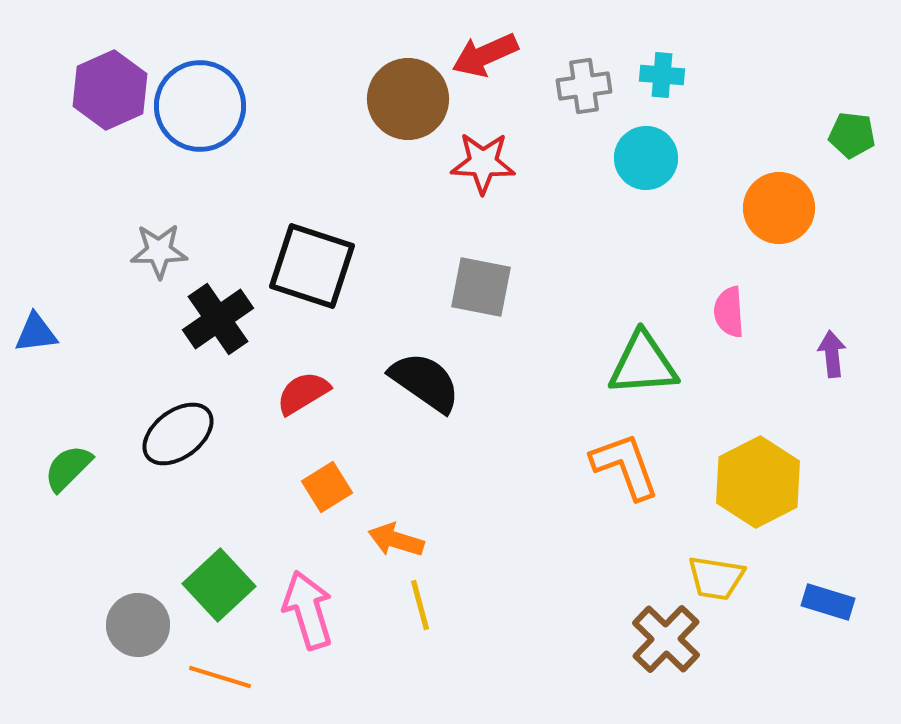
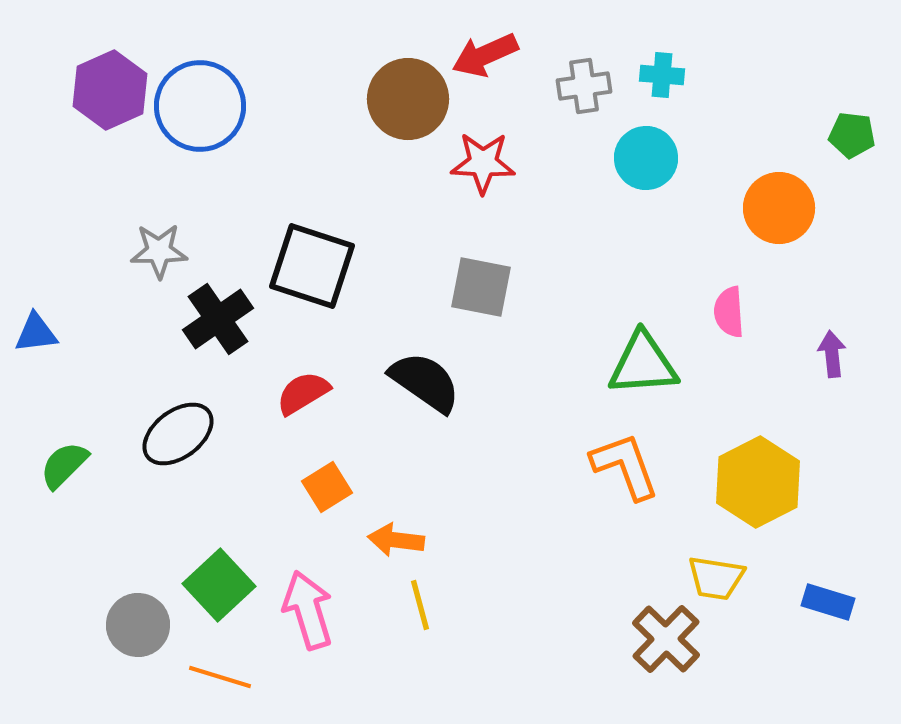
green semicircle: moved 4 px left, 3 px up
orange arrow: rotated 10 degrees counterclockwise
